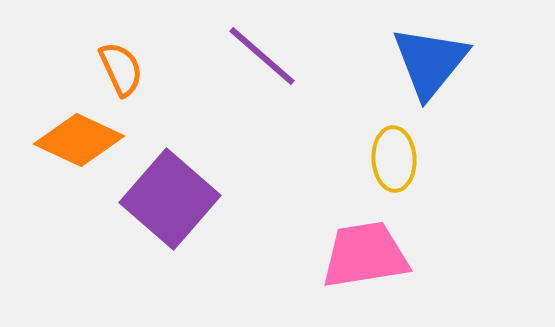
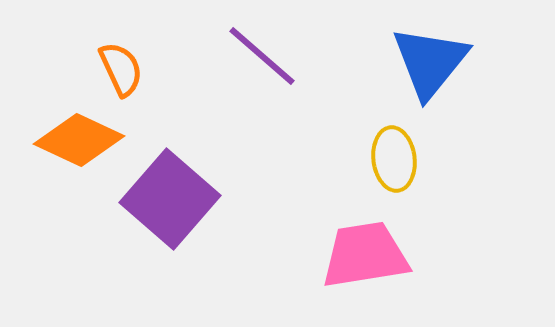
yellow ellipse: rotated 4 degrees counterclockwise
